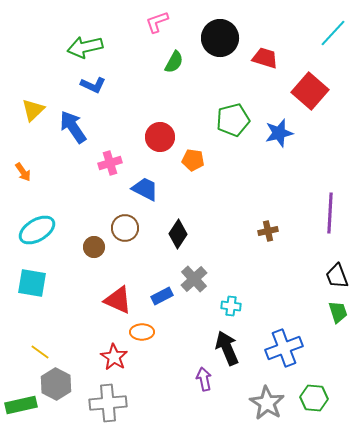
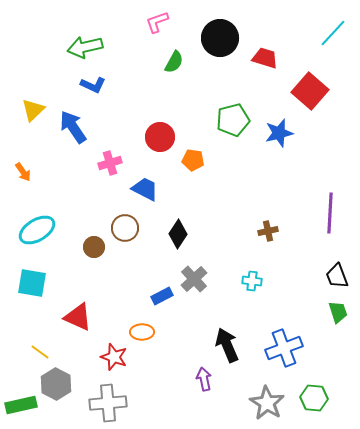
red triangle at (118, 300): moved 40 px left, 17 px down
cyan cross at (231, 306): moved 21 px right, 25 px up
black arrow at (227, 348): moved 3 px up
red star at (114, 357): rotated 12 degrees counterclockwise
